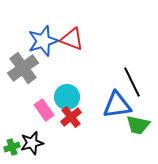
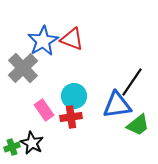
blue star: rotated 12 degrees counterclockwise
gray cross: rotated 8 degrees counterclockwise
black line: rotated 60 degrees clockwise
cyan circle: moved 7 px right, 1 px up
red cross: rotated 30 degrees clockwise
green trapezoid: rotated 50 degrees counterclockwise
black star: rotated 30 degrees counterclockwise
